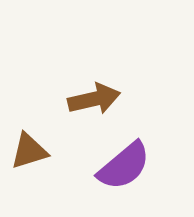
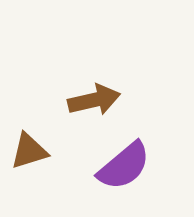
brown arrow: moved 1 px down
